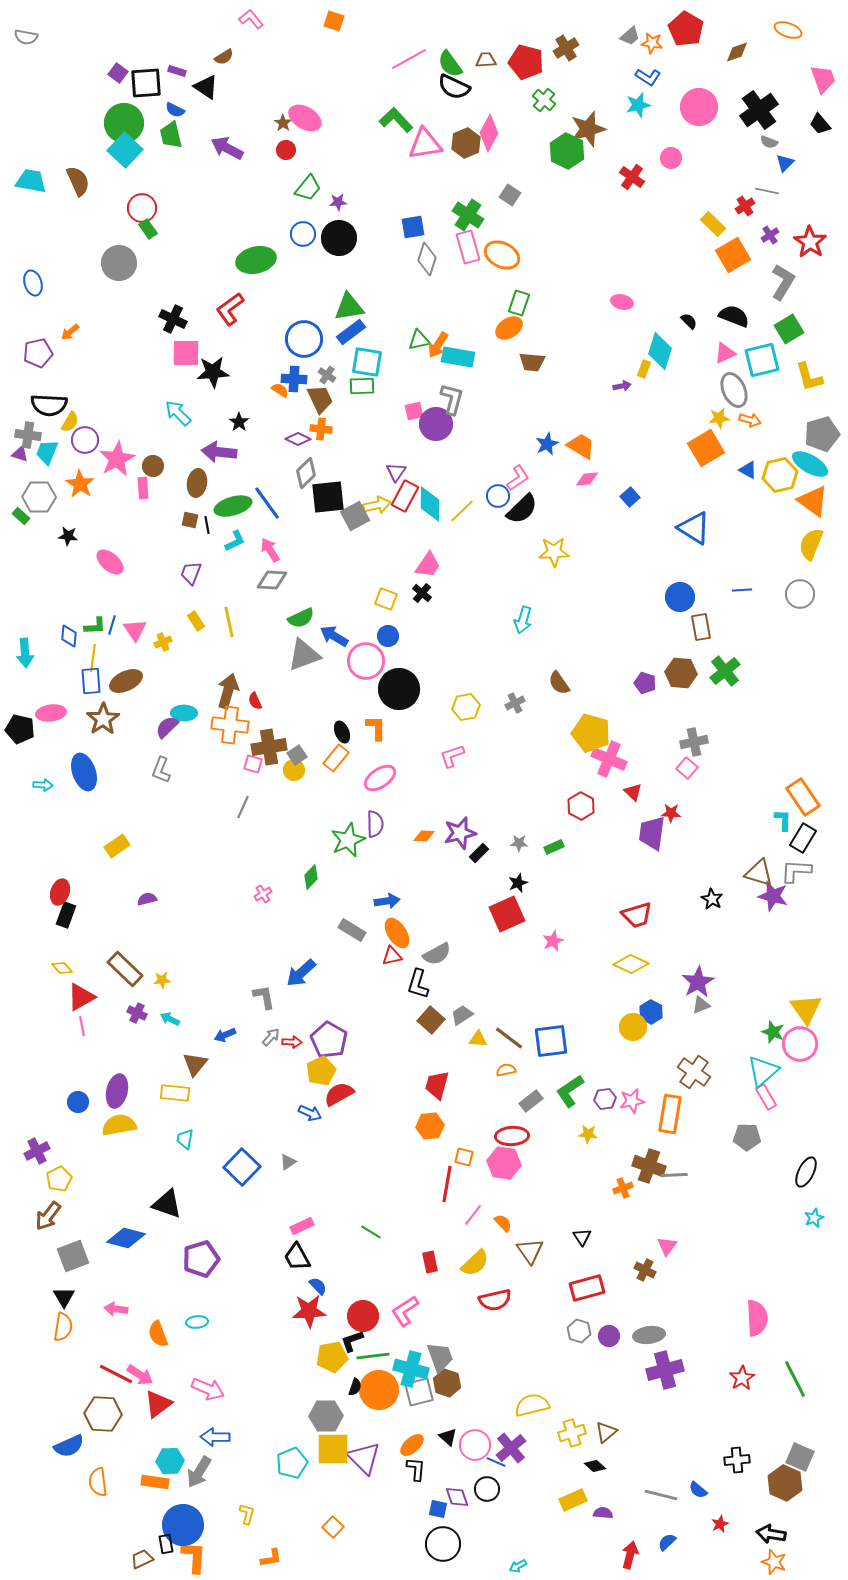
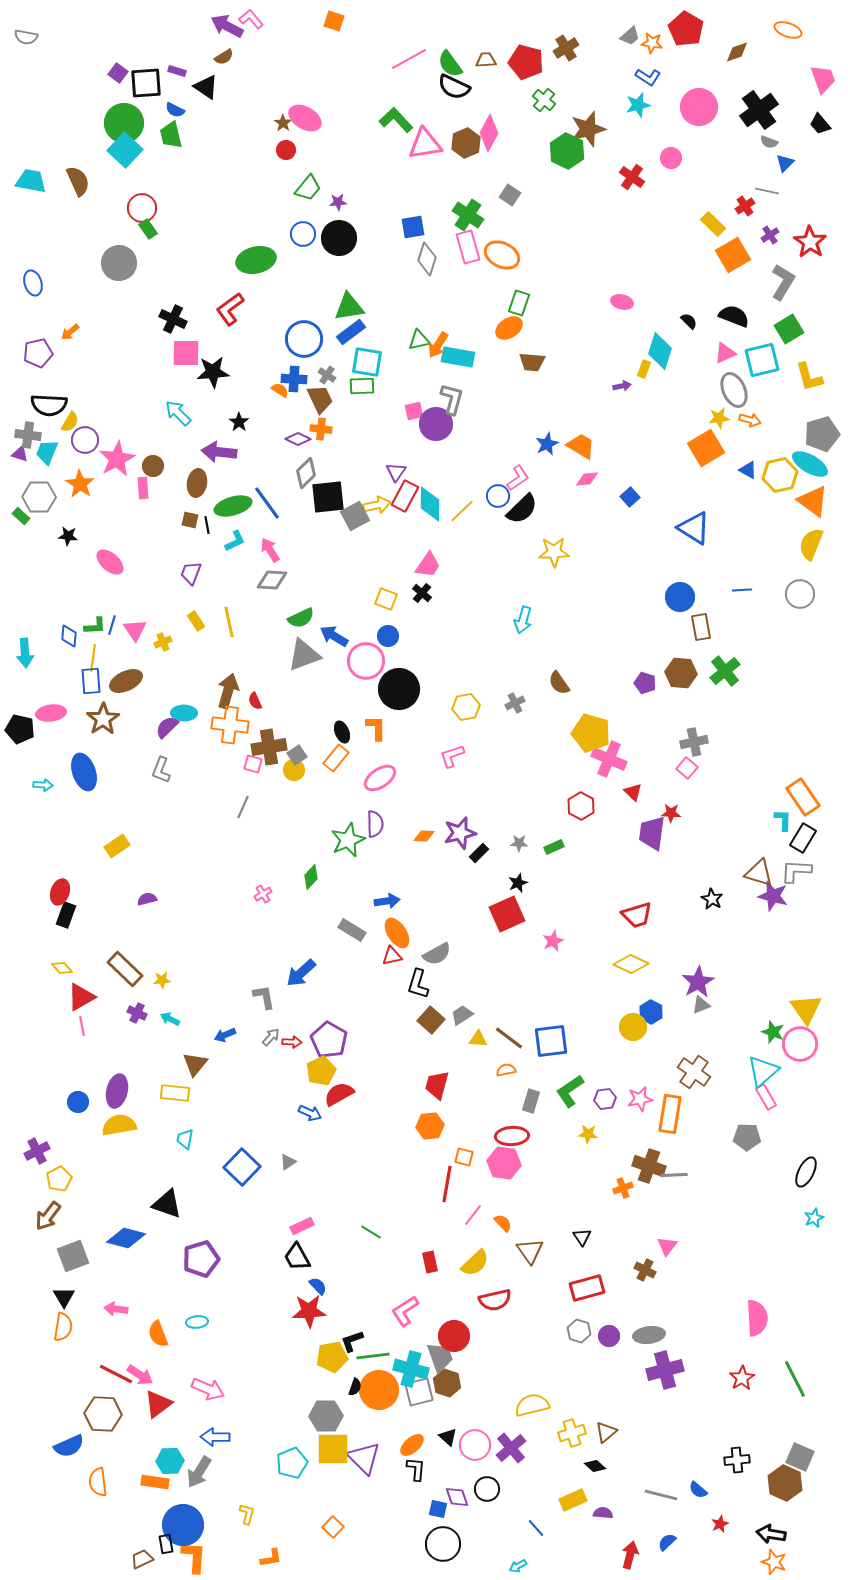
purple arrow at (227, 148): moved 122 px up
gray rectangle at (531, 1101): rotated 35 degrees counterclockwise
pink star at (632, 1101): moved 8 px right, 2 px up
red circle at (363, 1316): moved 91 px right, 20 px down
blue line at (496, 1462): moved 40 px right, 66 px down; rotated 24 degrees clockwise
